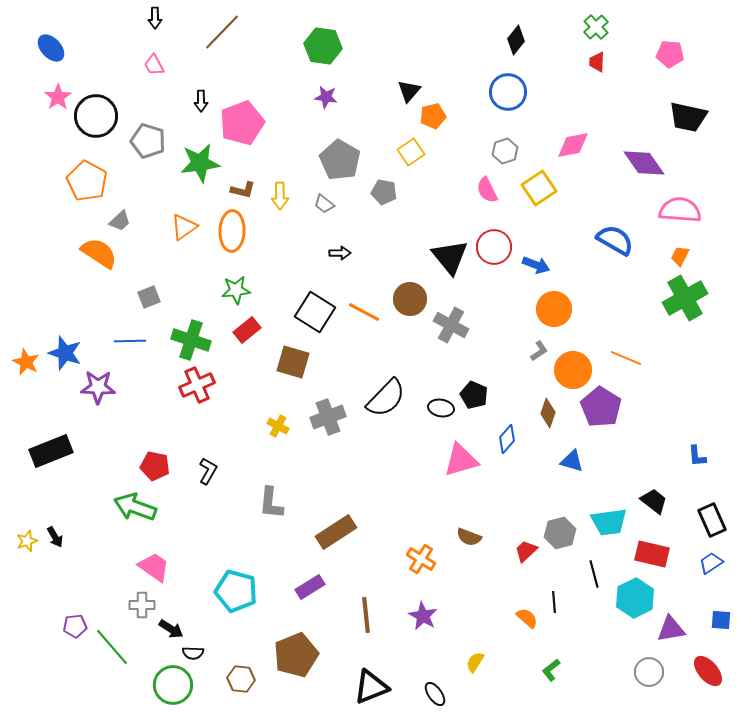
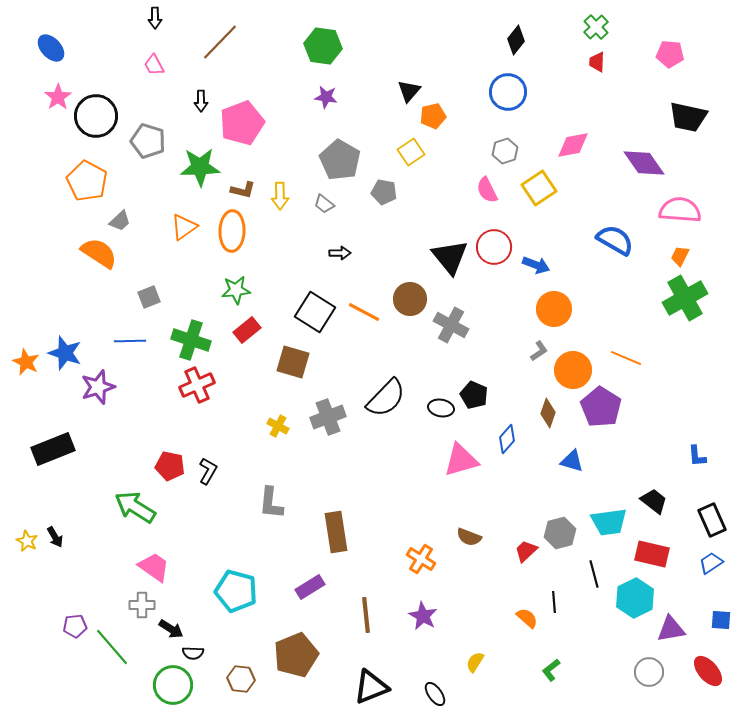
brown line at (222, 32): moved 2 px left, 10 px down
green star at (200, 163): moved 4 px down; rotated 6 degrees clockwise
purple star at (98, 387): rotated 20 degrees counterclockwise
black rectangle at (51, 451): moved 2 px right, 2 px up
red pentagon at (155, 466): moved 15 px right
green arrow at (135, 507): rotated 12 degrees clockwise
brown rectangle at (336, 532): rotated 66 degrees counterclockwise
yellow star at (27, 541): rotated 25 degrees counterclockwise
